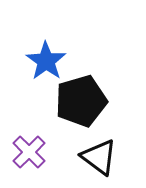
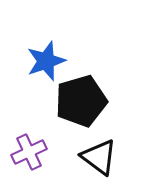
blue star: rotated 18 degrees clockwise
purple cross: rotated 20 degrees clockwise
